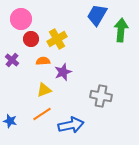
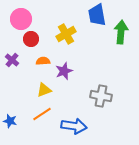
blue trapezoid: rotated 40 degrees counterclockwise
green arrow: moved 2 px down
yellow cross: moved 9 px right, 5 px up
purple star: moved 1 px right, 1 px up
blue arrow: moved 3 px right, 1 px down; rotated 20 degrees clockwise
